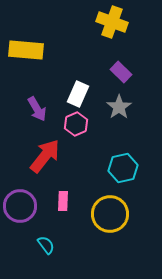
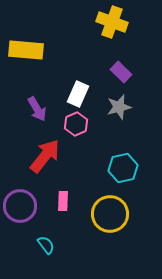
gray star: rotated 20 degrees clockwise
